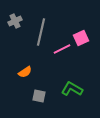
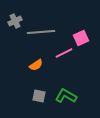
gray line: rotated 72 degrees clockwise
pink line: moved 2 px right, 4 px down
orange semicircle: moved 11 px right, 7 px up
green L-shape: moved 6 px left, 7 px down
